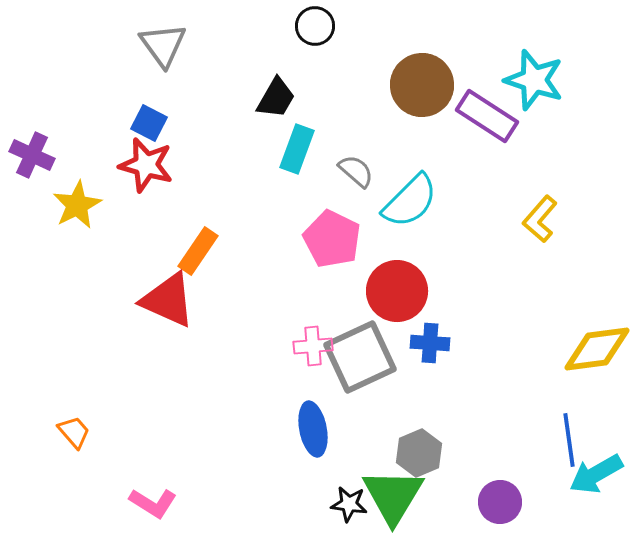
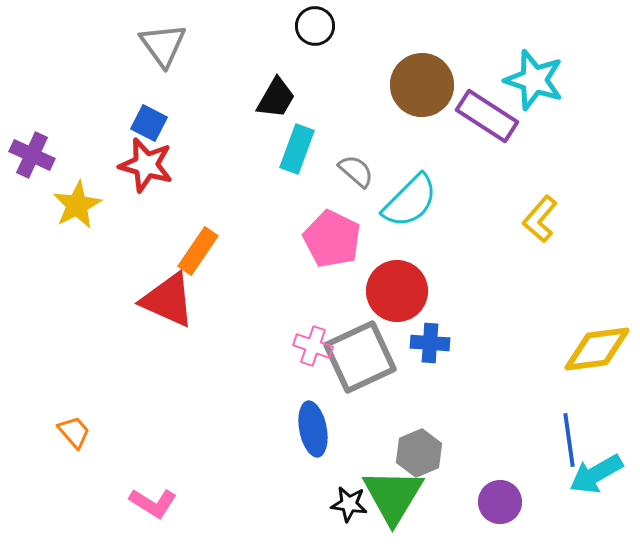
pink cross: rotated 24 degrees clockwise
